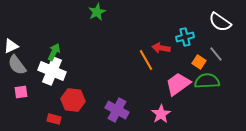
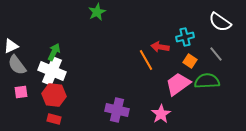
red arrow: moved 1 px left, 1 px up
orange square: moved 9 px left, 1 px up
red hexagon: moved 19 px left, 5 px up
purple cross: rotated 15 degrees counterclockwise
